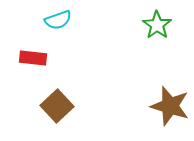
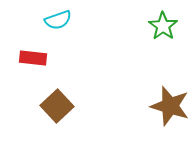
green star: moved 6 px right, 1 px down
